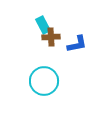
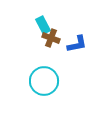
brown cross: moved 1 px down; rotated 24 degrees clockwise
